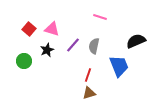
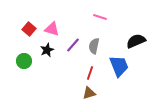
red line: moved 2 px right, 2 px up
